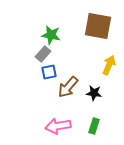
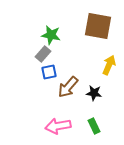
green rectangle: rotated 42 degrees counterclockwise
